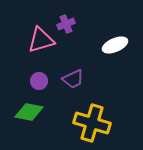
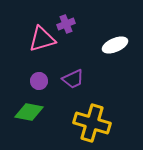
pink triangle: moved 1 px right, 1 px up
